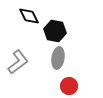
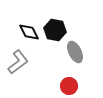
black diamond: moved 16 px down
black hexagon: moved 1 px up
gray ellipse: moved 17 px right, 6 px up; rotated 35 degrees counterclockwise
